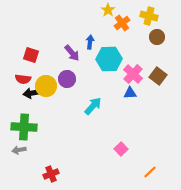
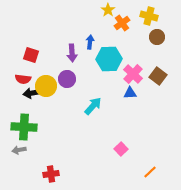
purple arrow: rotated 36 degrees clockwise
red cross: rotated 14 degrees clockwise
